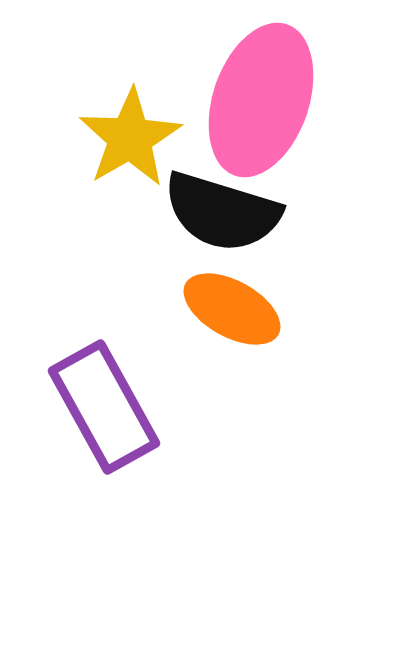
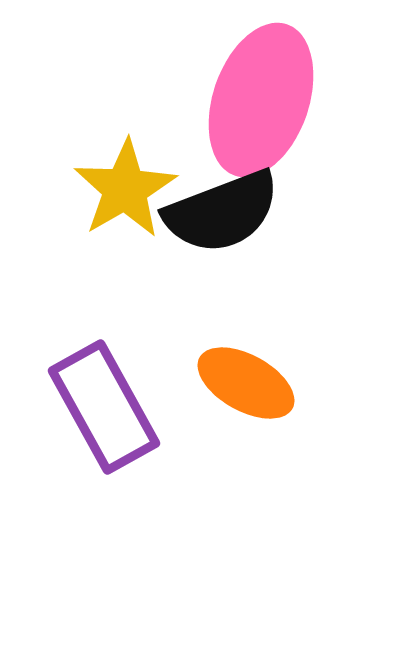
yellow star: moved 5 px left, 51 px down
black semicircle: rotated 38 degrees counterclockwise
orange ellipse: moved 14 px right, 74 px down
